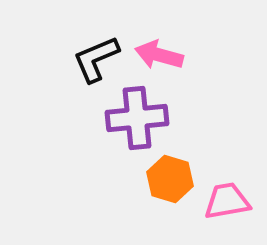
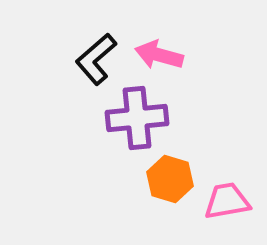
black L-shape: rotated 18 degrees counterclockwise
